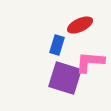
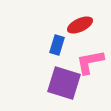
pink L-shape: rotated 16 degrees counterclockwise
purple square: moved 1 px left, 5 px down
